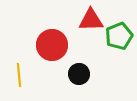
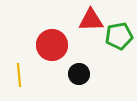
green pentagon: rotated 12 degrees clockwise
